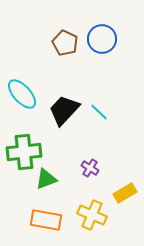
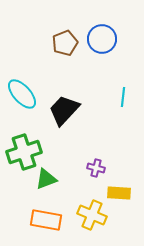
brown pentagon: rotated 25 degrees clockwise
cyan line: moved 24 px right, 15 px up; rotated 54 degrees clockwise
green cross: rotated 12 degrees counterclockwise
purple cross: moved 6 px right; rotated 18 degrees counterclockwise
yellow rectangle: moved 6 px left; rotated 35 degrees clockwise
